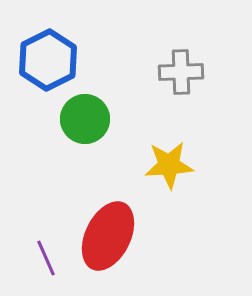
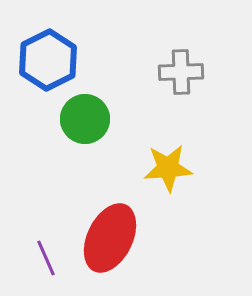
yellow star: moved 1 px left, 3 px down
red ellipse: moved 2 px right, 2 px down
